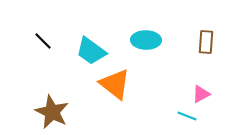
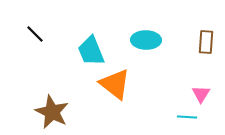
black line: moved 8 px left, 7 px up
cyan trapezoid: rotated 32 degrees clockwise
pink triangle: rotated 30 degrees counterclockwise
cyan line: moved 1 px down; rotated 18 degrees counterclockwise
